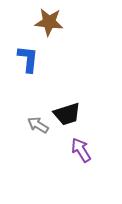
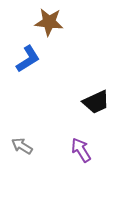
blue L-shape: rotated 52 degrees clockwise
black trapezoid: moved 29 px right, 12 px up; rotated 8 degrees counterclockwise
gray arrow: moved 16 px left, 21 px down
